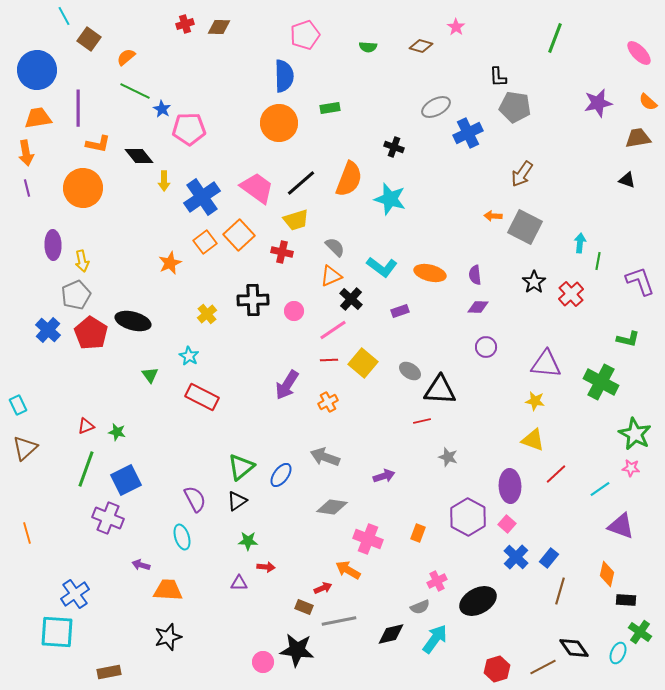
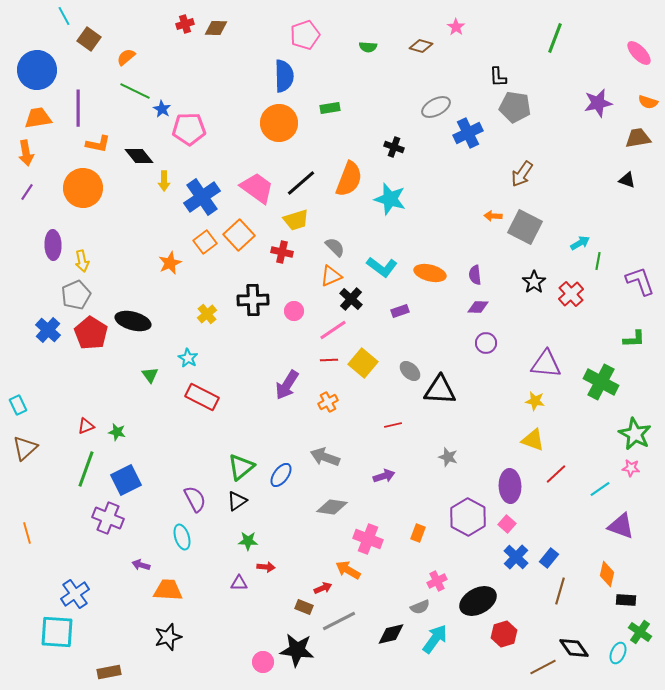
brown diamond at (219, 27): moved 3 px left, 1 px down
orange semicircle at (648, 102): rotated 24 degrees counterclockwise
purple line at (27, 188): moved 4 px down; rotated 48 degrees clockwise
cyan arrow at (580, 243): rotated 54 degrees clockwise
green L-shape at (628, 339): moved 6 px right; rotated 15 degrees counterclockwise
purple circle at (486, 347): moved 4 px up
cyan star at (189, 356): moved 1 px left, 2 px down
gray ellipse at (410, 371): rotated 10 degrees clockwise
red line at (422, 421): moved 29 px left, 4 px down
gray line at (339, 621): rotated 16 degrees counterclockwise
red hexagon at (497, 669): moved 7 px right, 35 px up
